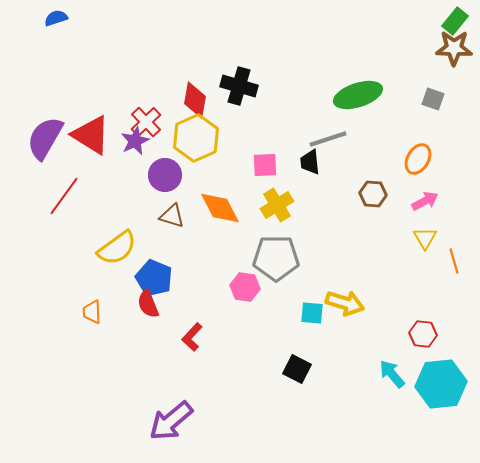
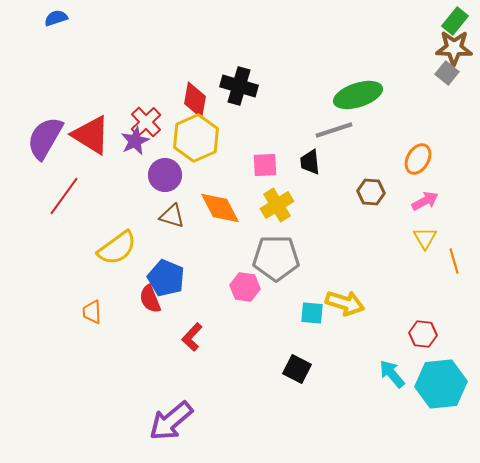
gray square: moved 14 px right, 26 px up; rotated 20 degrees clockwise
gray line: moved 6 px right, 9 px up
brown hexagon: moved 2 px left, 2 px up
blue pentagon: moved 12 px right
red semicircle: moved 2 px right, 5 px up
